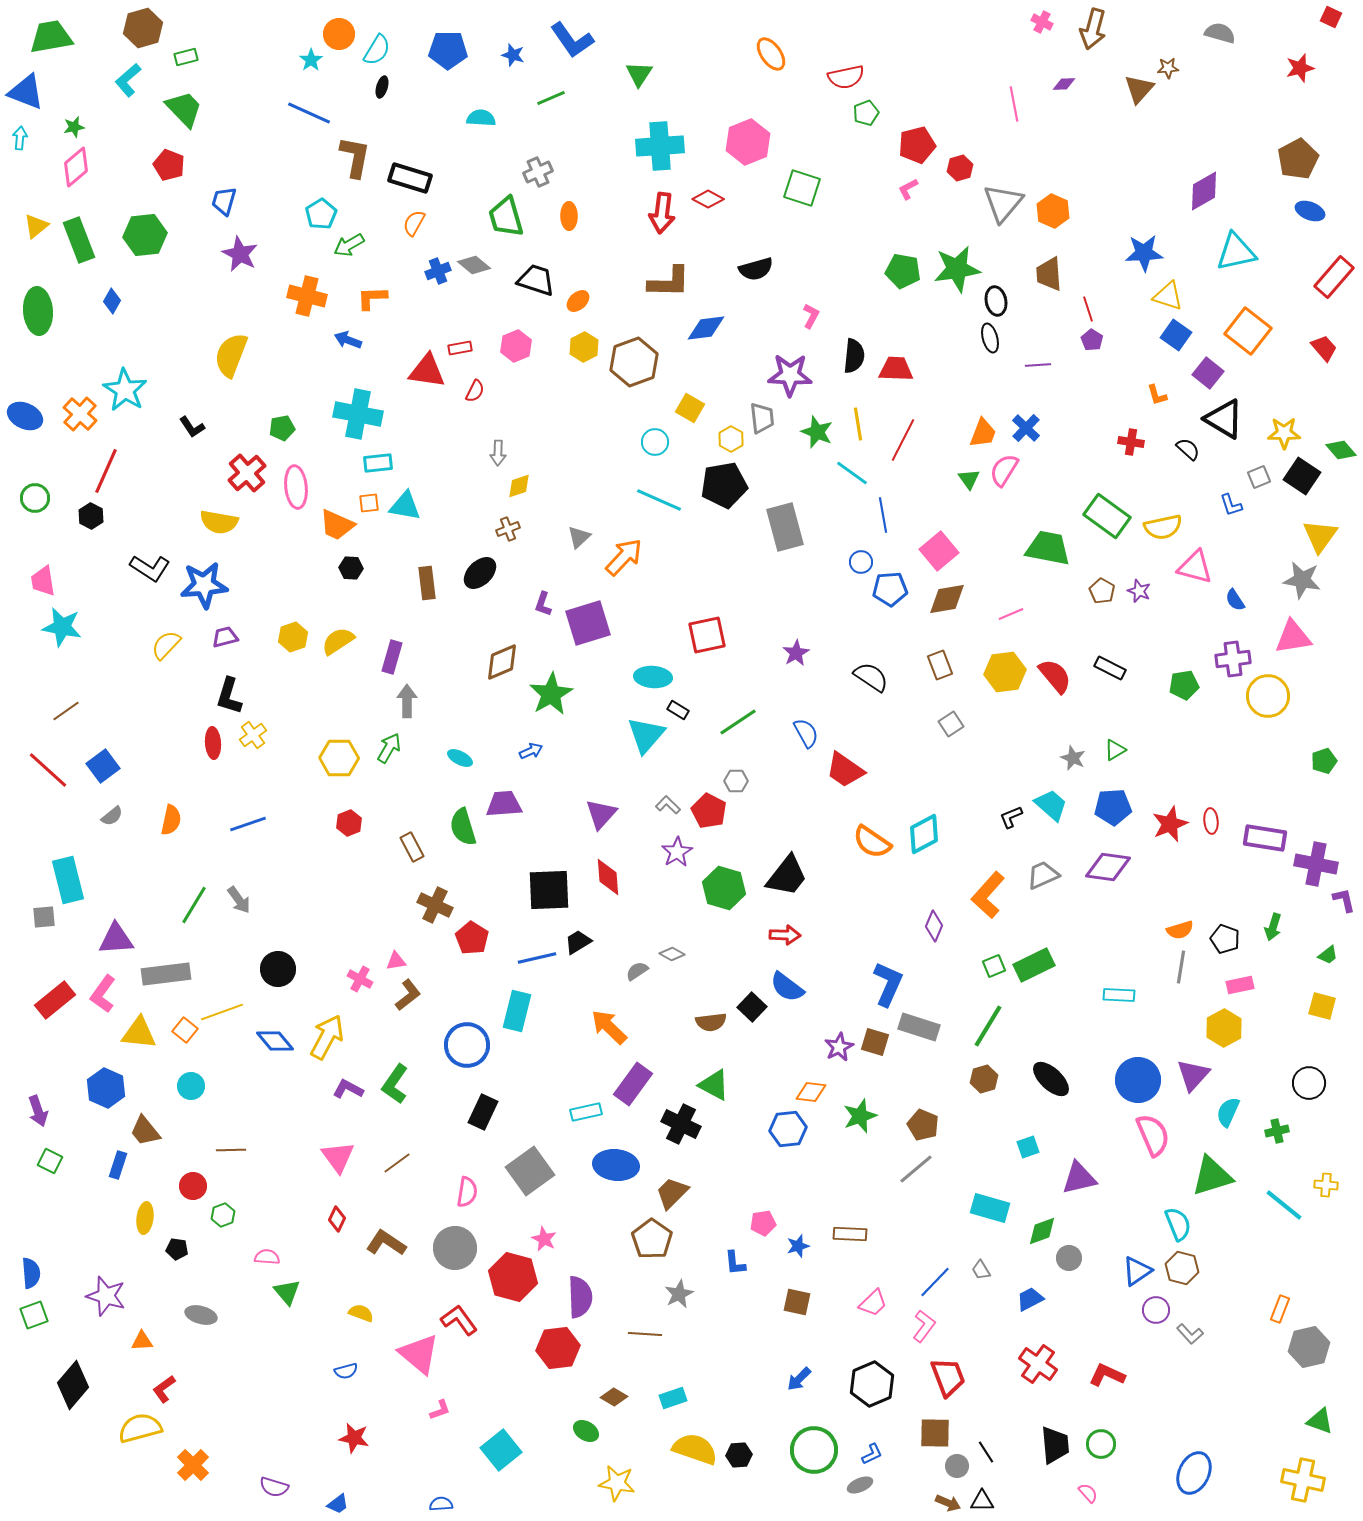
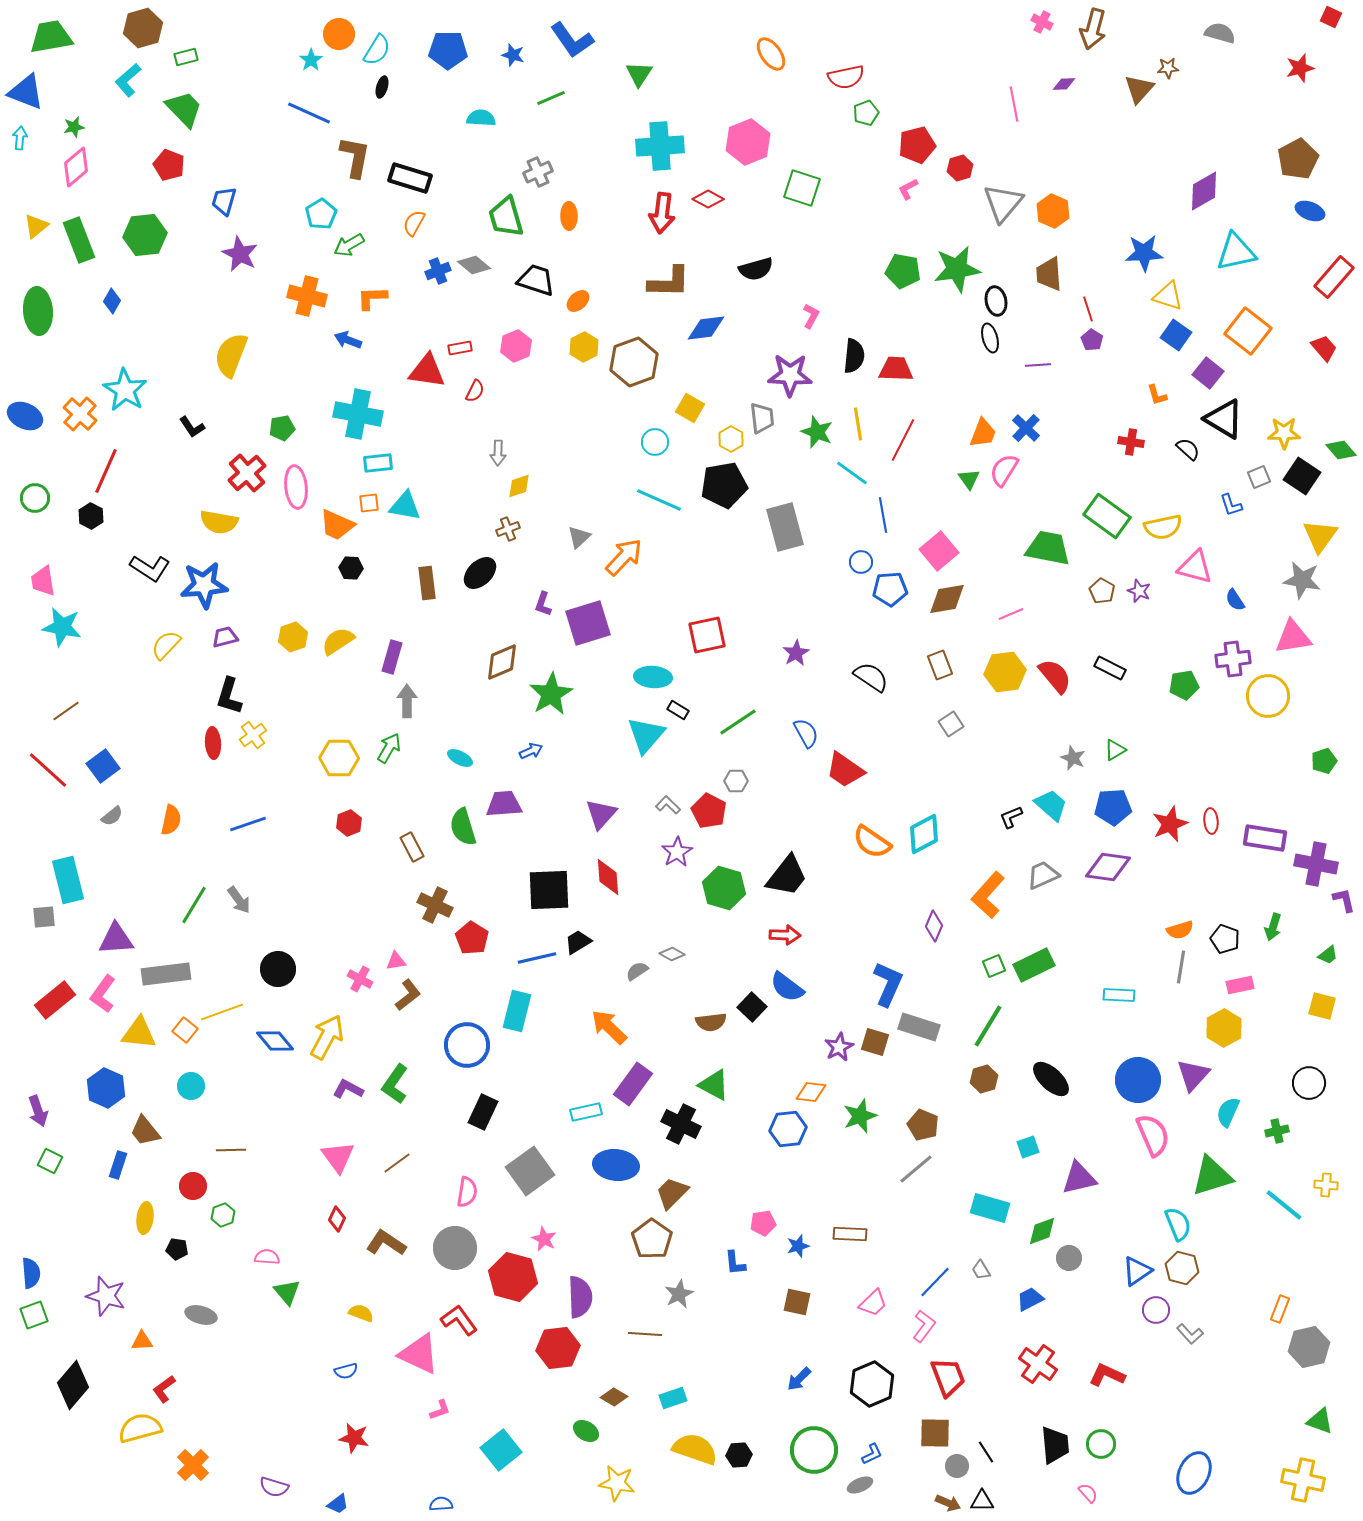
pink triangle at (419, 1354): rotated 15 degrees counterclockwise
